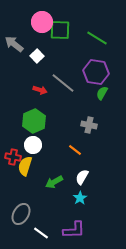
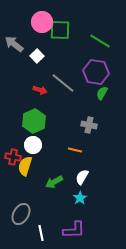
green line: moved 3 px right, 3 px down
orange line: rotated 24 degrees counterclockwise
white line: rotated 42 degrees clockwise
